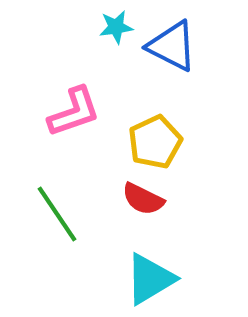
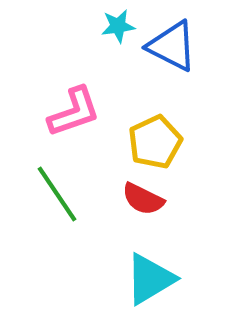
cyan star: moved 2 px right, 1 px up
green line: moved 20 px up
